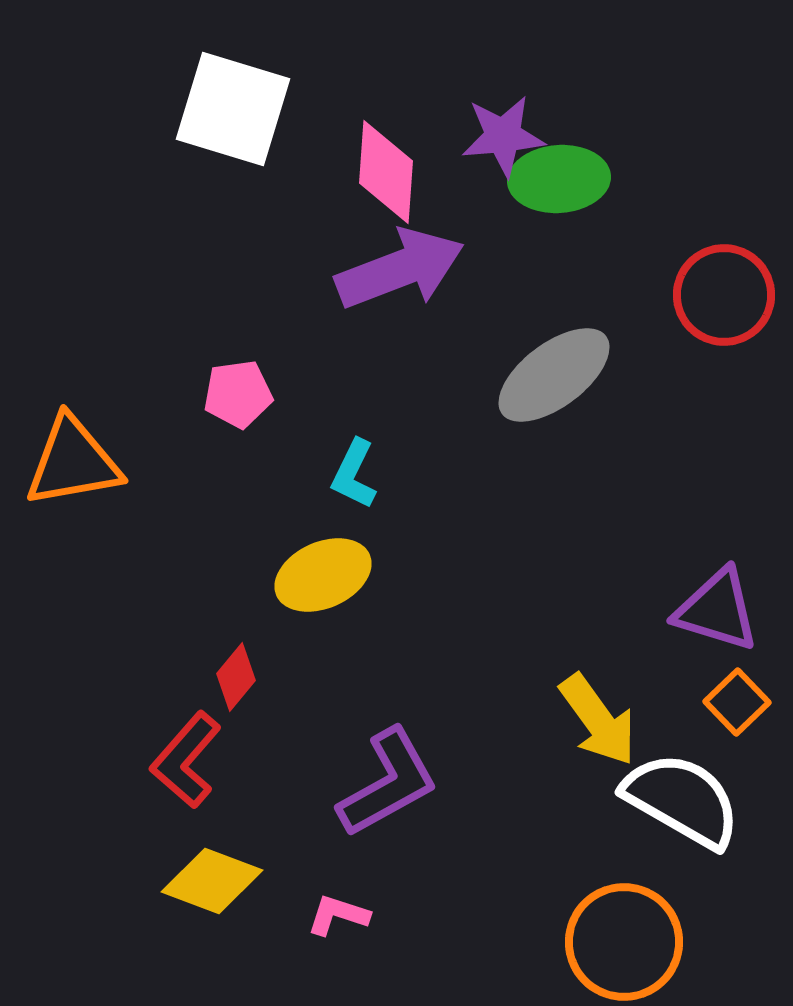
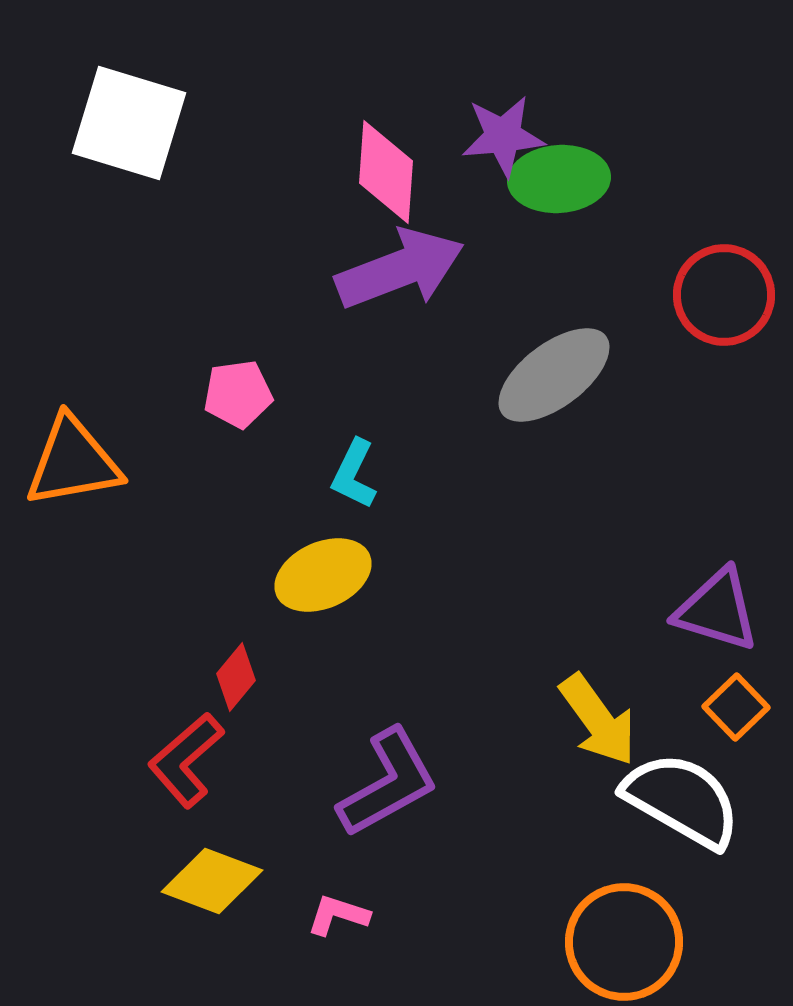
white square: moved 104 px left, 14 px down
orange square: moved 1 px left, 5 px down
red L-shape: rotated 8 degrees clockwise
